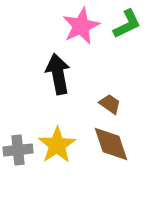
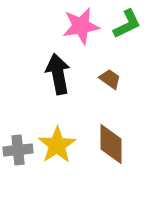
pink star: rotated 15 degrees clockwise
brown trapezoid: moved 25 px up
brown diamond: rotated 18 degrees clockwise
